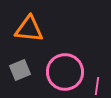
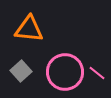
gray square: moved 1 px right, 1 px down; rotated 20 degrees counterclockwise
pink line: moved 13 px up; rotated 60 degrees counterclockwise
